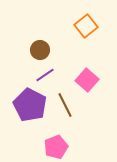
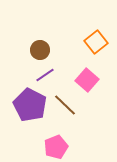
orange square: moved 10 px right, 16 px down
brown line: rotated 20 degrees counterclockwise
